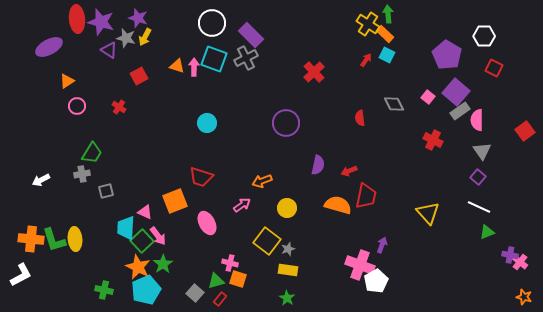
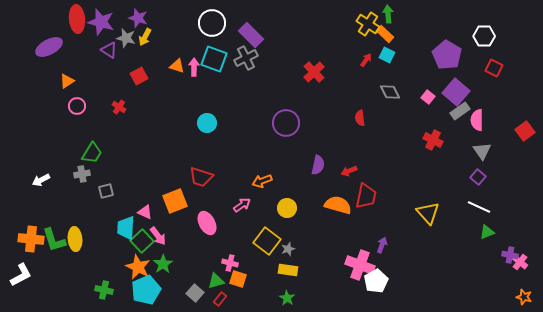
gray diamond at (394, 104): moved 4 px left, 12 px up
